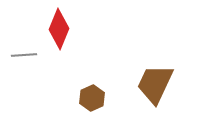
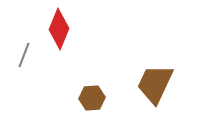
gray line: rotated 65 degrees counterclockwise
brown hexagon: rotated 20 degrees clockwise
